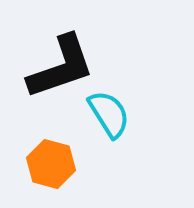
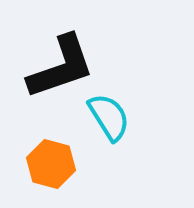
cyan semicircle: moved 3 px down
